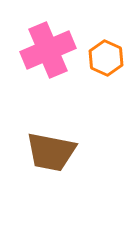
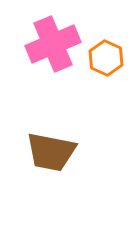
pink cross: moved 5 px right, 6 px up
